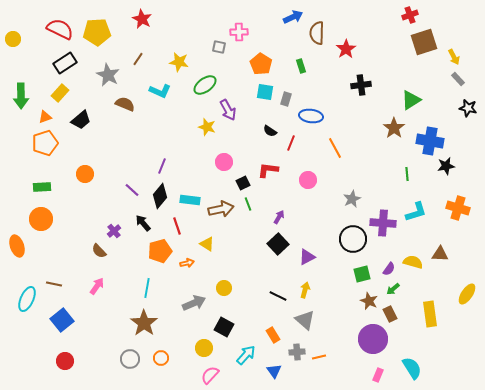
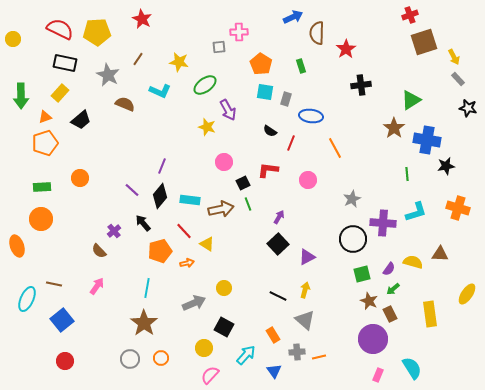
gray square at (219, 47): rotated 16 degrees counterclockwise
black rectangle at (65, 63): rotated 45 degrees clockwise
blue cross at (430, 141): moved 3 px left, 1 px up
orange circle at (85, 174): moved 5 px left, 4 px down
red line at (177, 226): moved 7 px right, 5 px down; rotated 24 degrees counterclockwise
